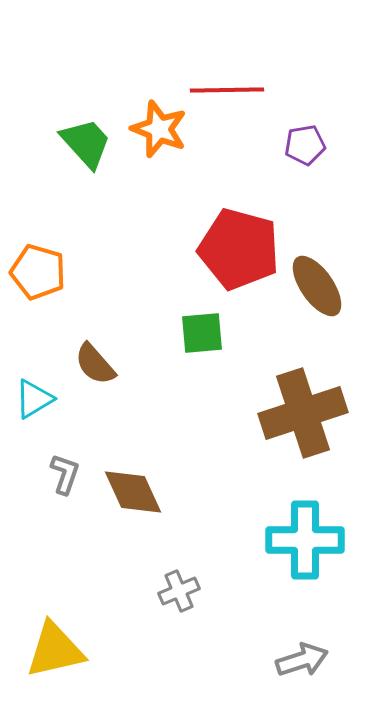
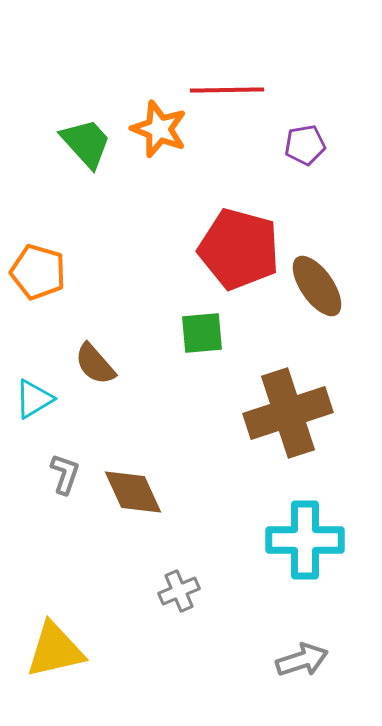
brown cross: moved 15 px left
